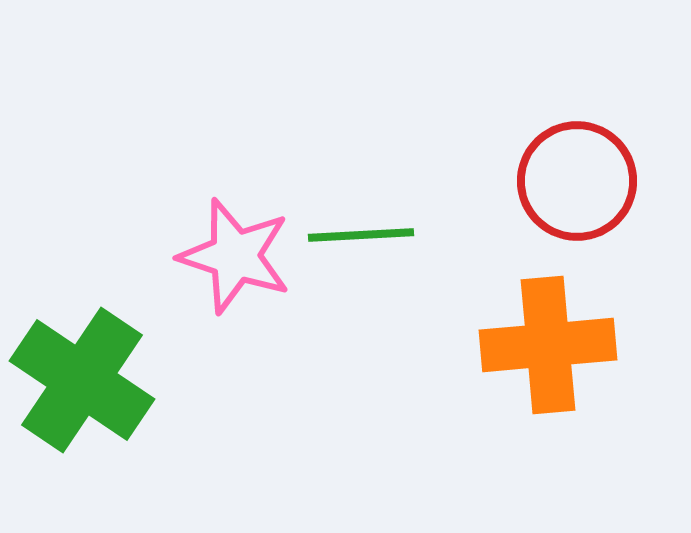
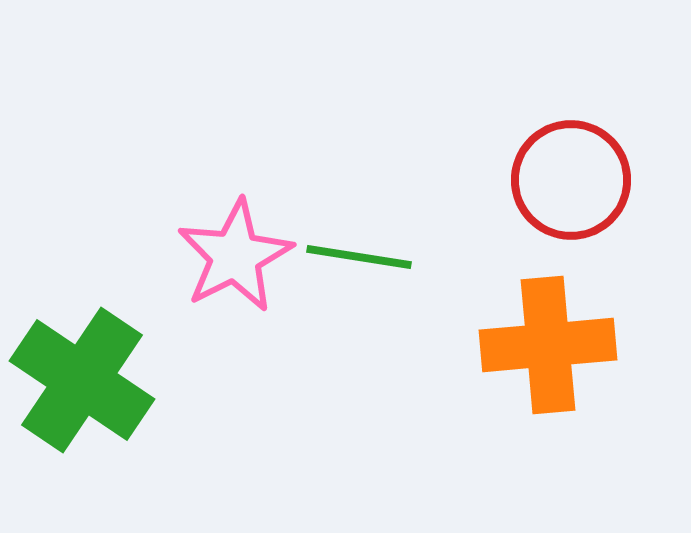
red circle: moved 6 px left, 1 px up
green line: moved 2 px left, 22 px down; rotated 12 degrees clockwise
pink star: rotated 27 degrees clockwise
